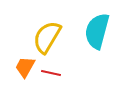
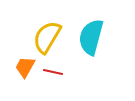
cyan semicircle: moved 6 px left, 6 px down
red line: moved 2 px right, 1 px up
